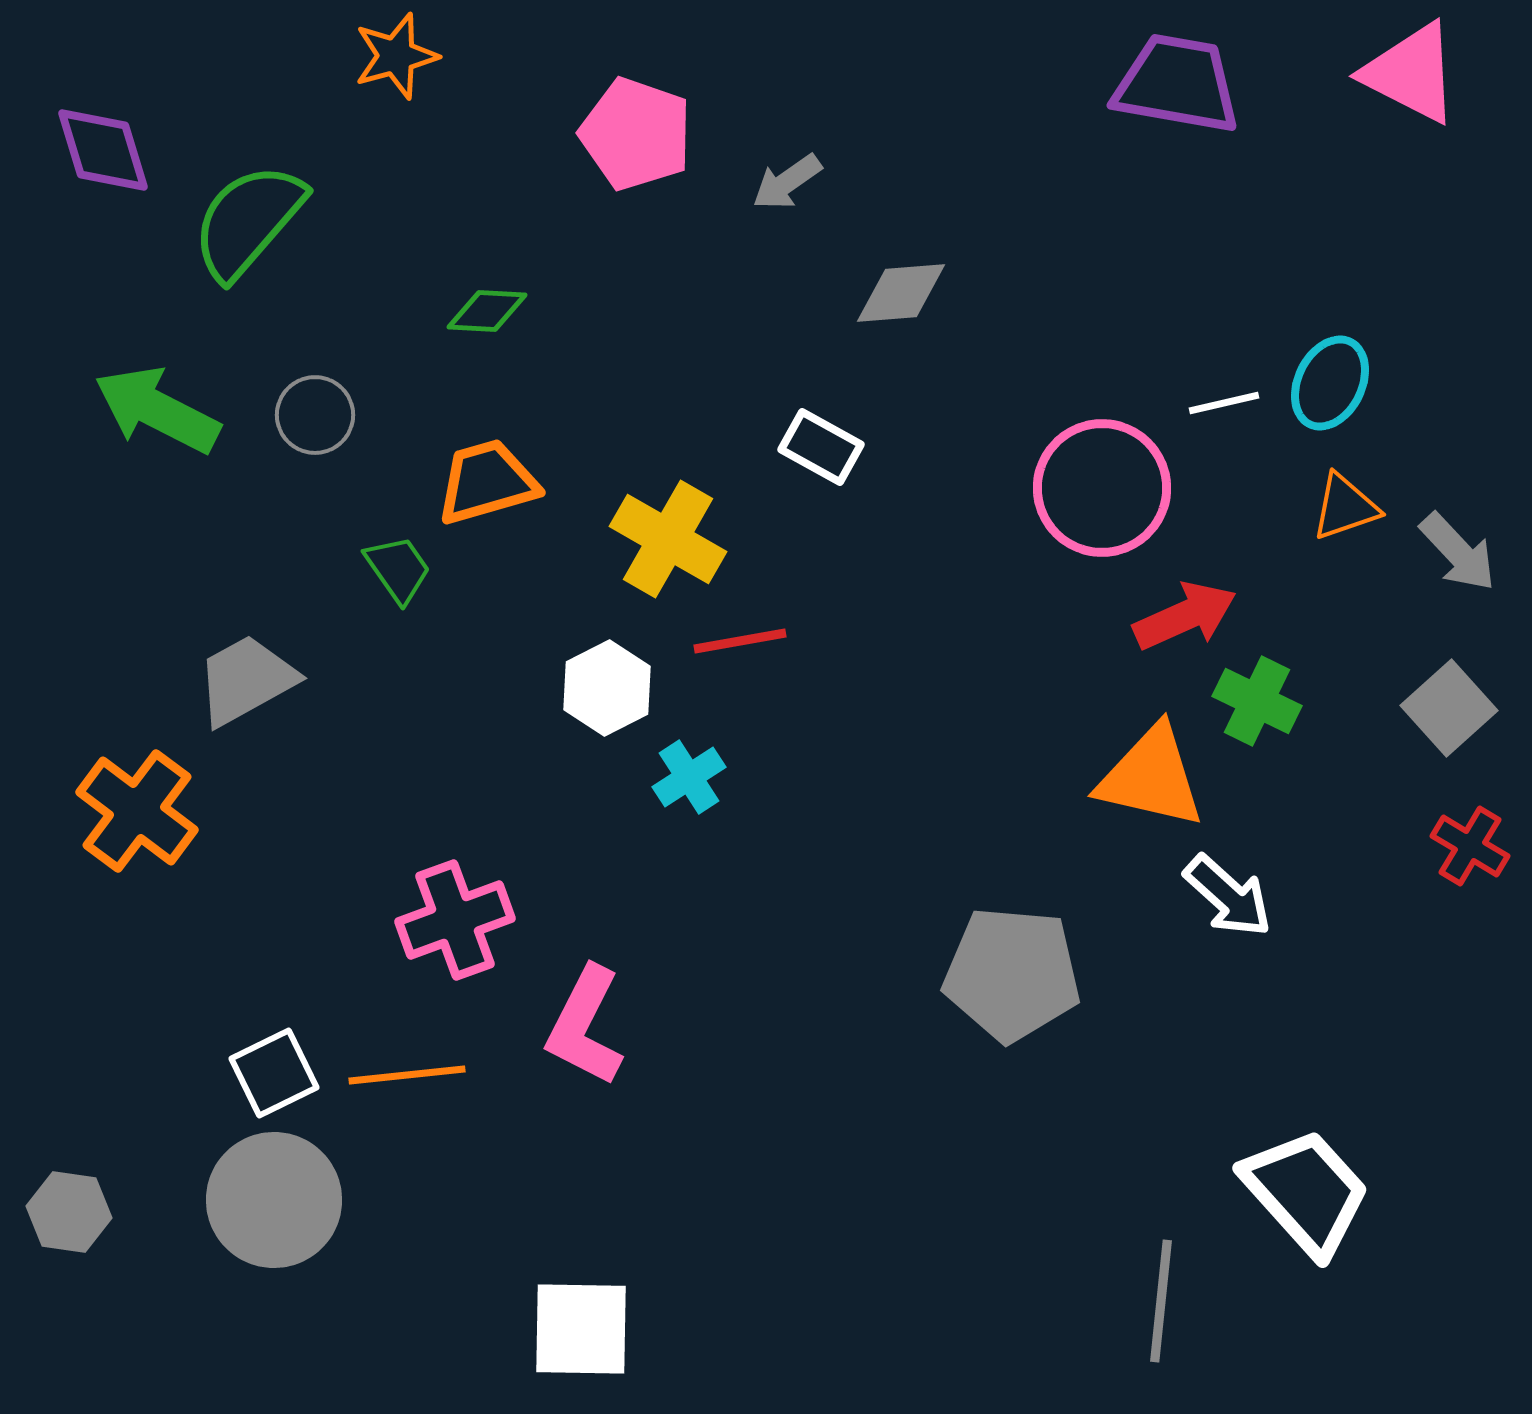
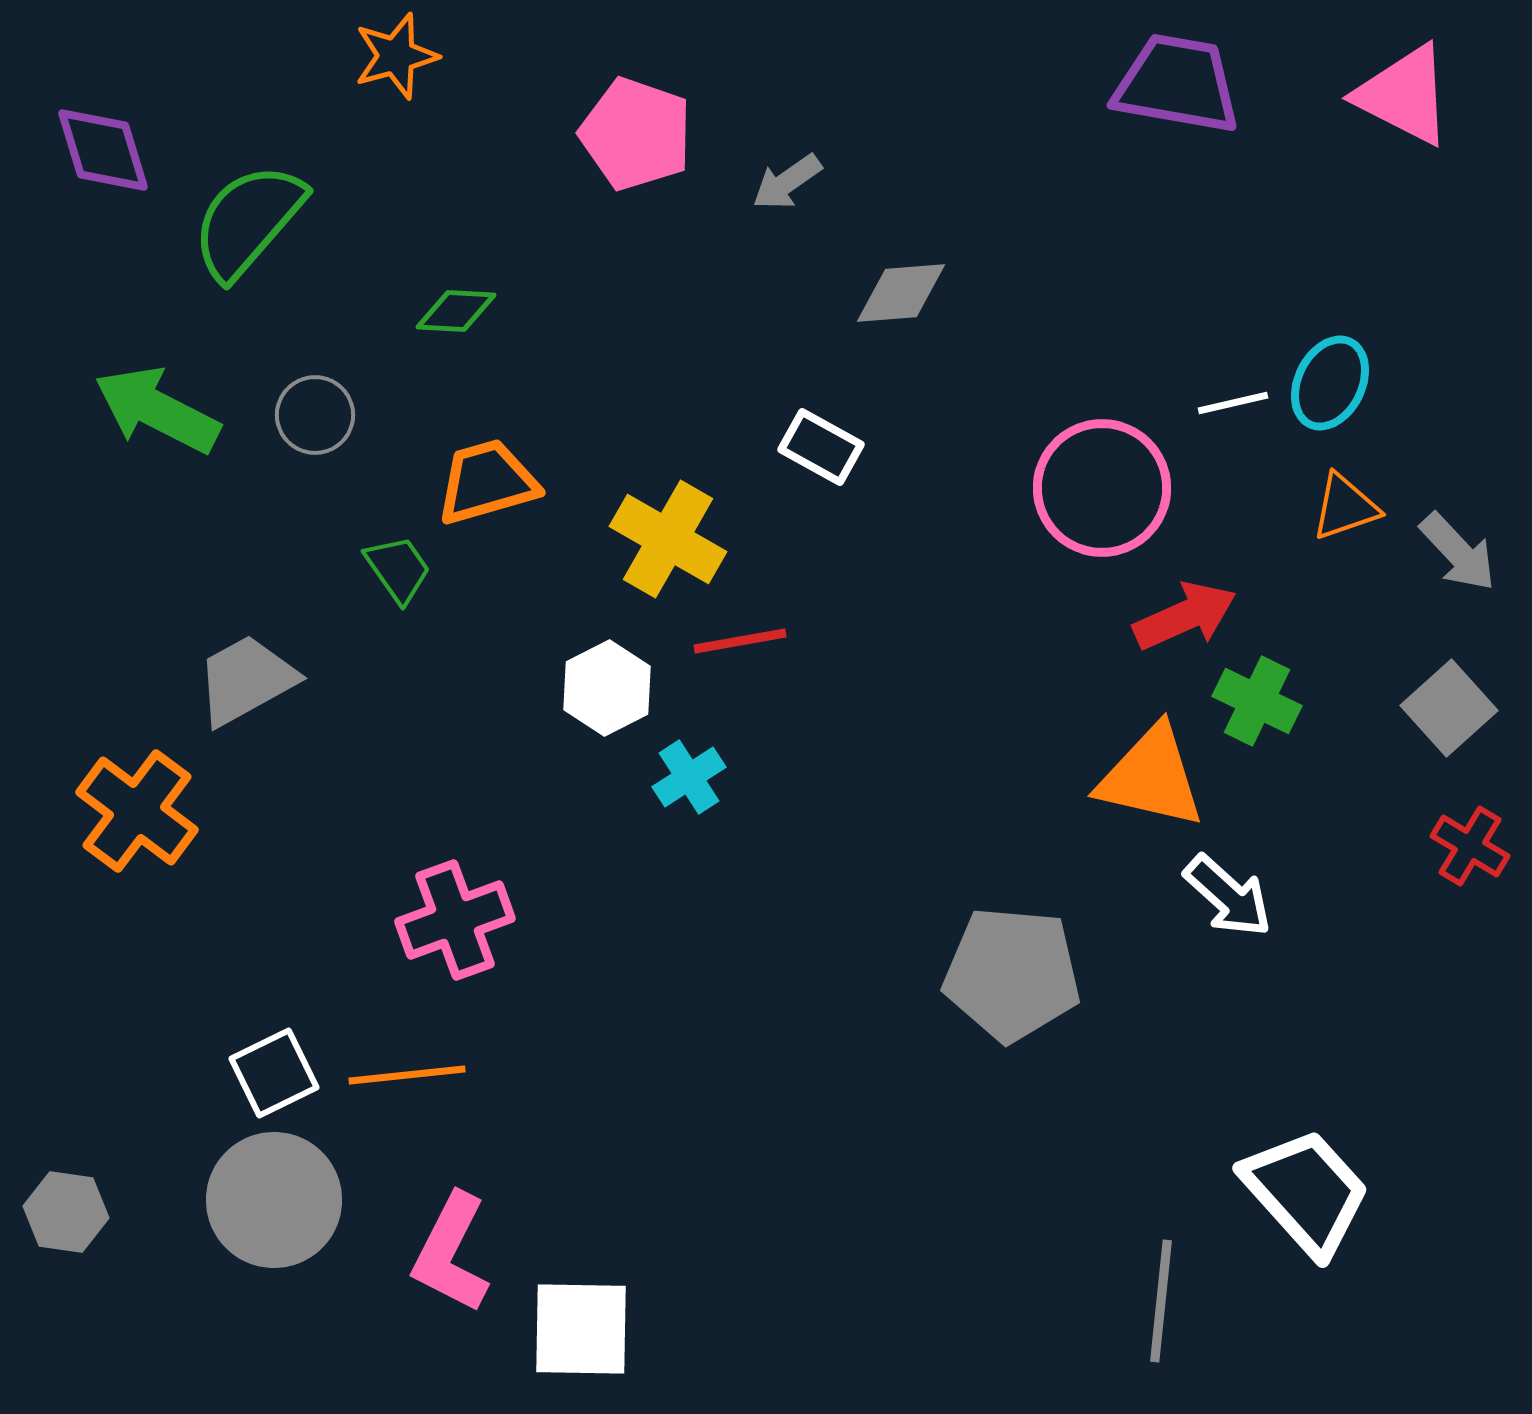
pink triangle at (1411, 73): moved 7 px left, 22 px down
green diamond at (487, 311): moved 31 px left
white line at (1224, 403): moved 9 px right
pink L-shape at (585, 1026): moved 134 px left, 227 px down
gray hexagon at (69, 1212): moved 3 px left
